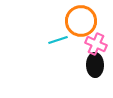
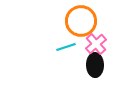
cyan line: moved 8 px right, 7 px down
pink cross: rotated 25 degrees clockwise
